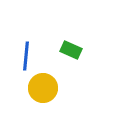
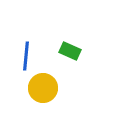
green rectangle: moved 1 px left, 1 px down
